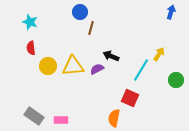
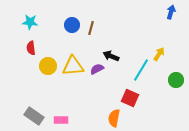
blue circle: moved 8 px left, 13 px down
cyan star: rotated 14 degrees counterclockwise
